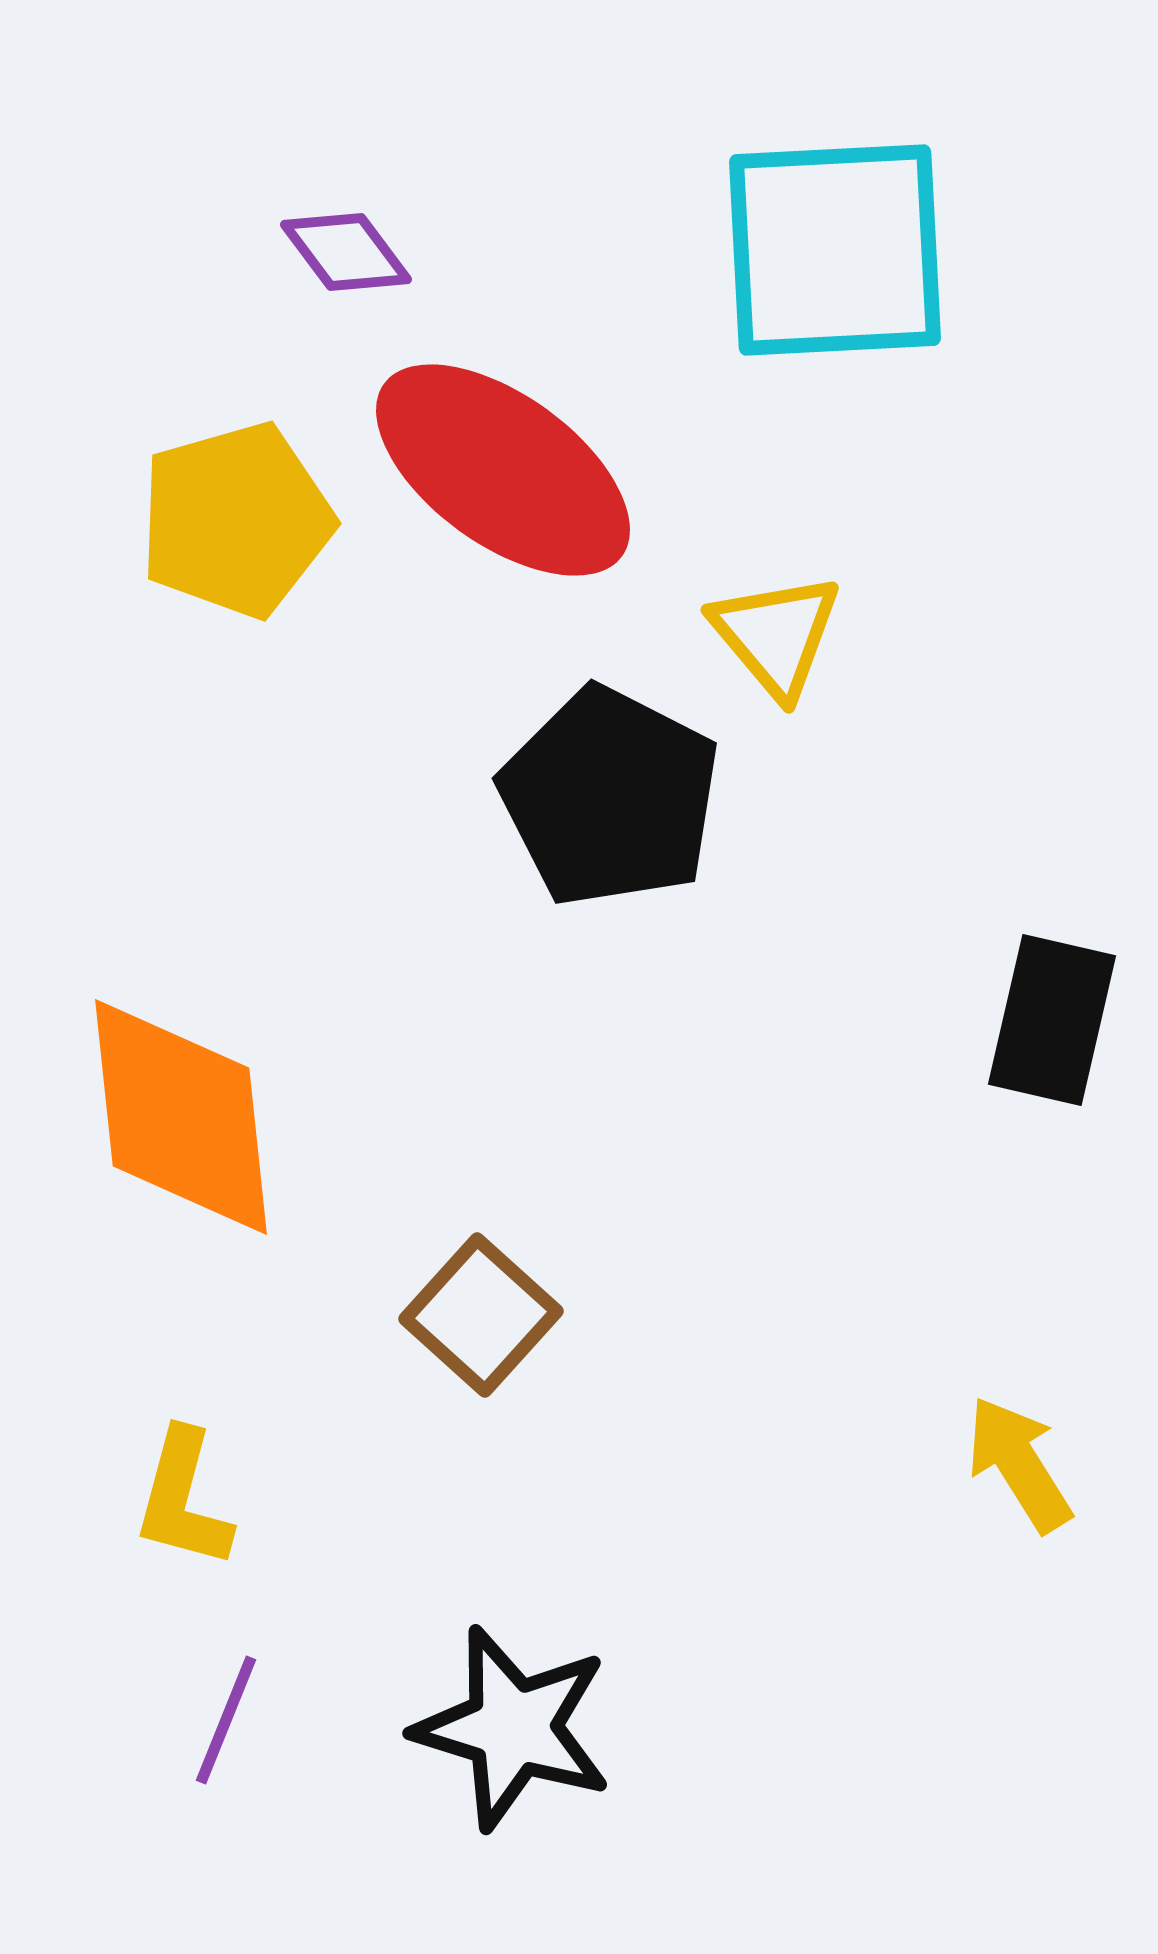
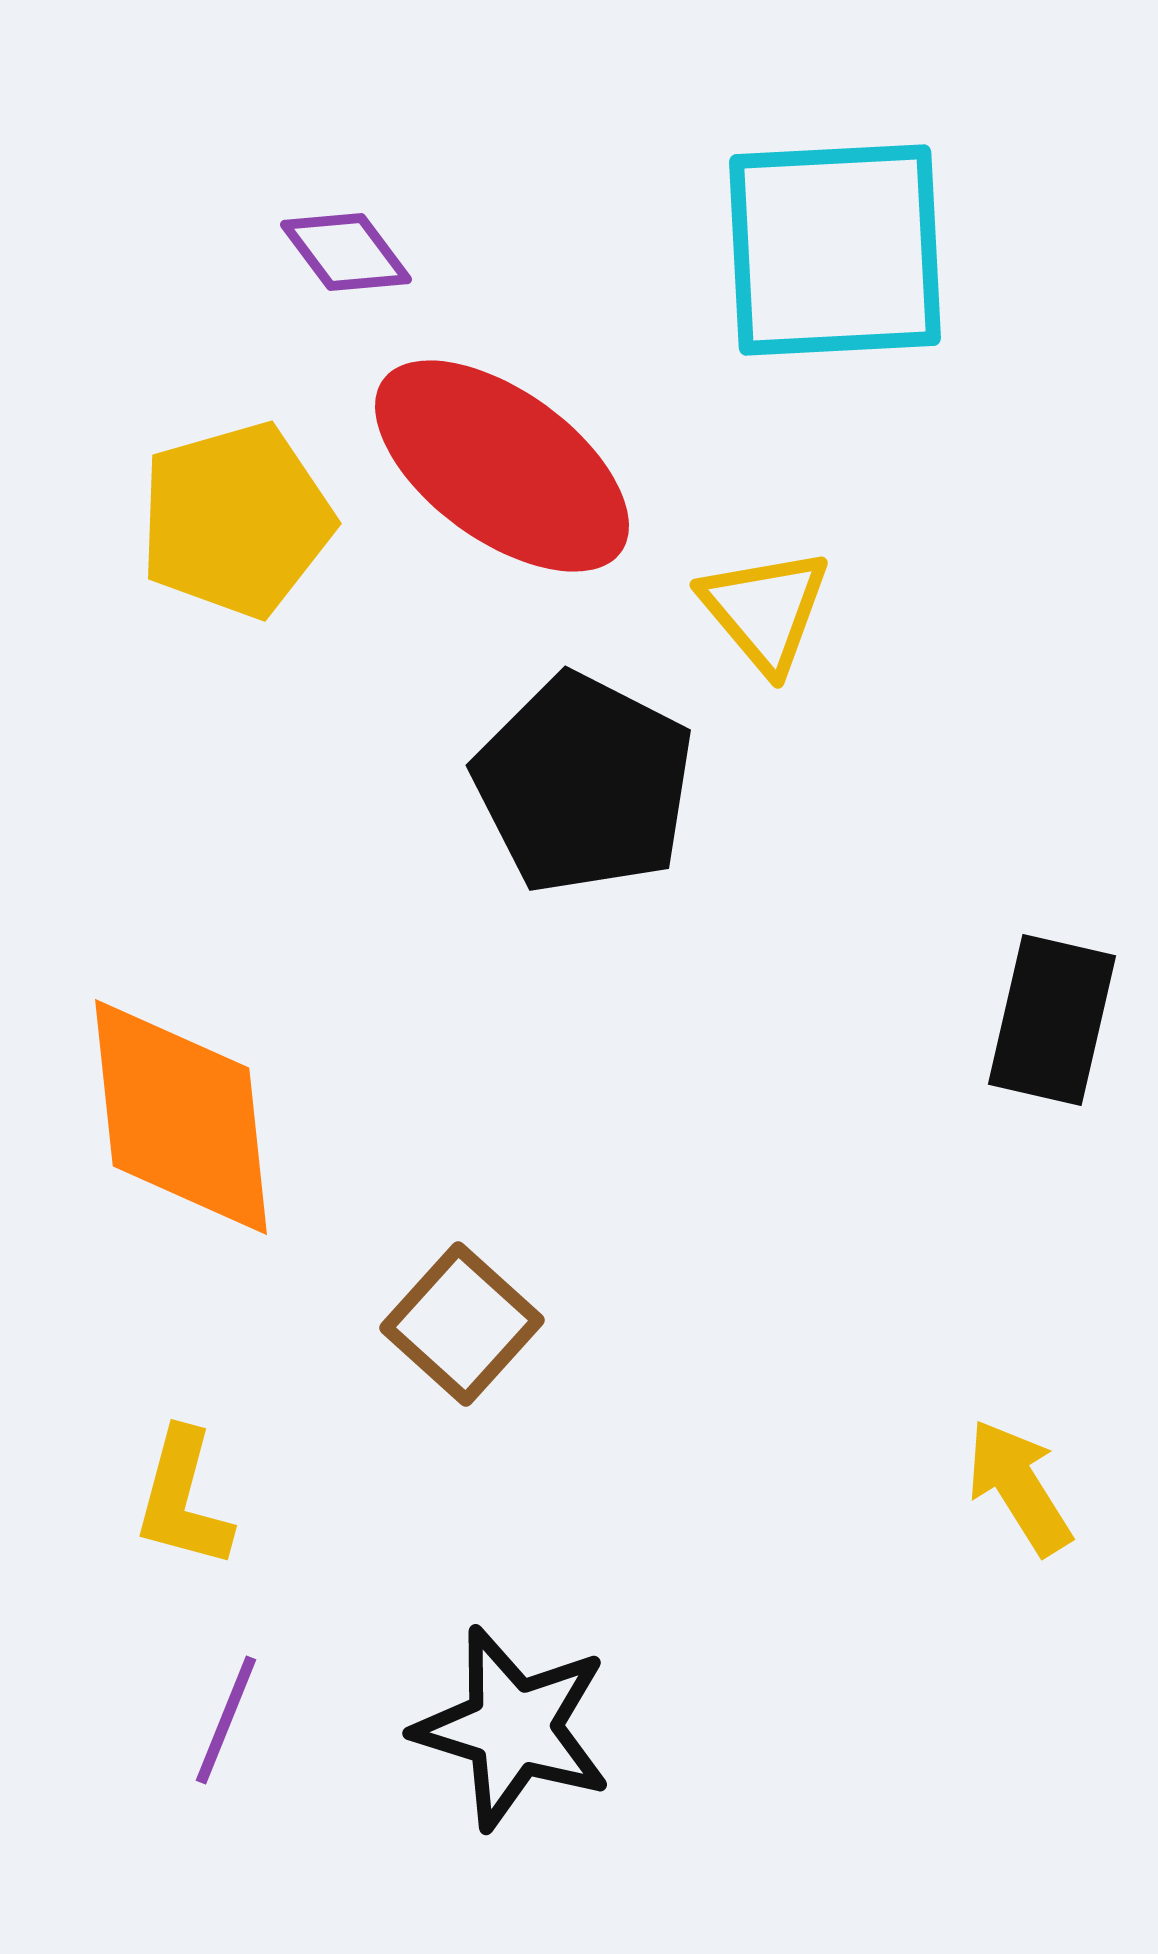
red ellipse: moved 1 px left, 4 px up
yellow triangle: moved 11 px left, 25 px up
black pentagon: moved 26 px left, 13 px up
brown square: moved 19 px left, 9 px down
yellow arrow: moved 23 px down
